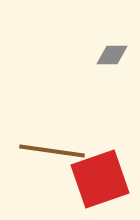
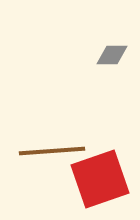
brown line: rotated 12 degrees counterclockwise
